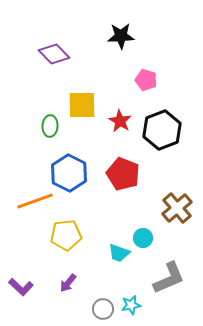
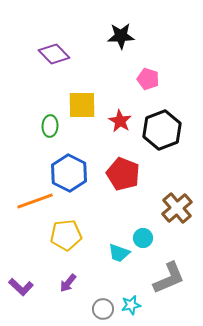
pink pentagon: moved 2 px right, 1 px up
